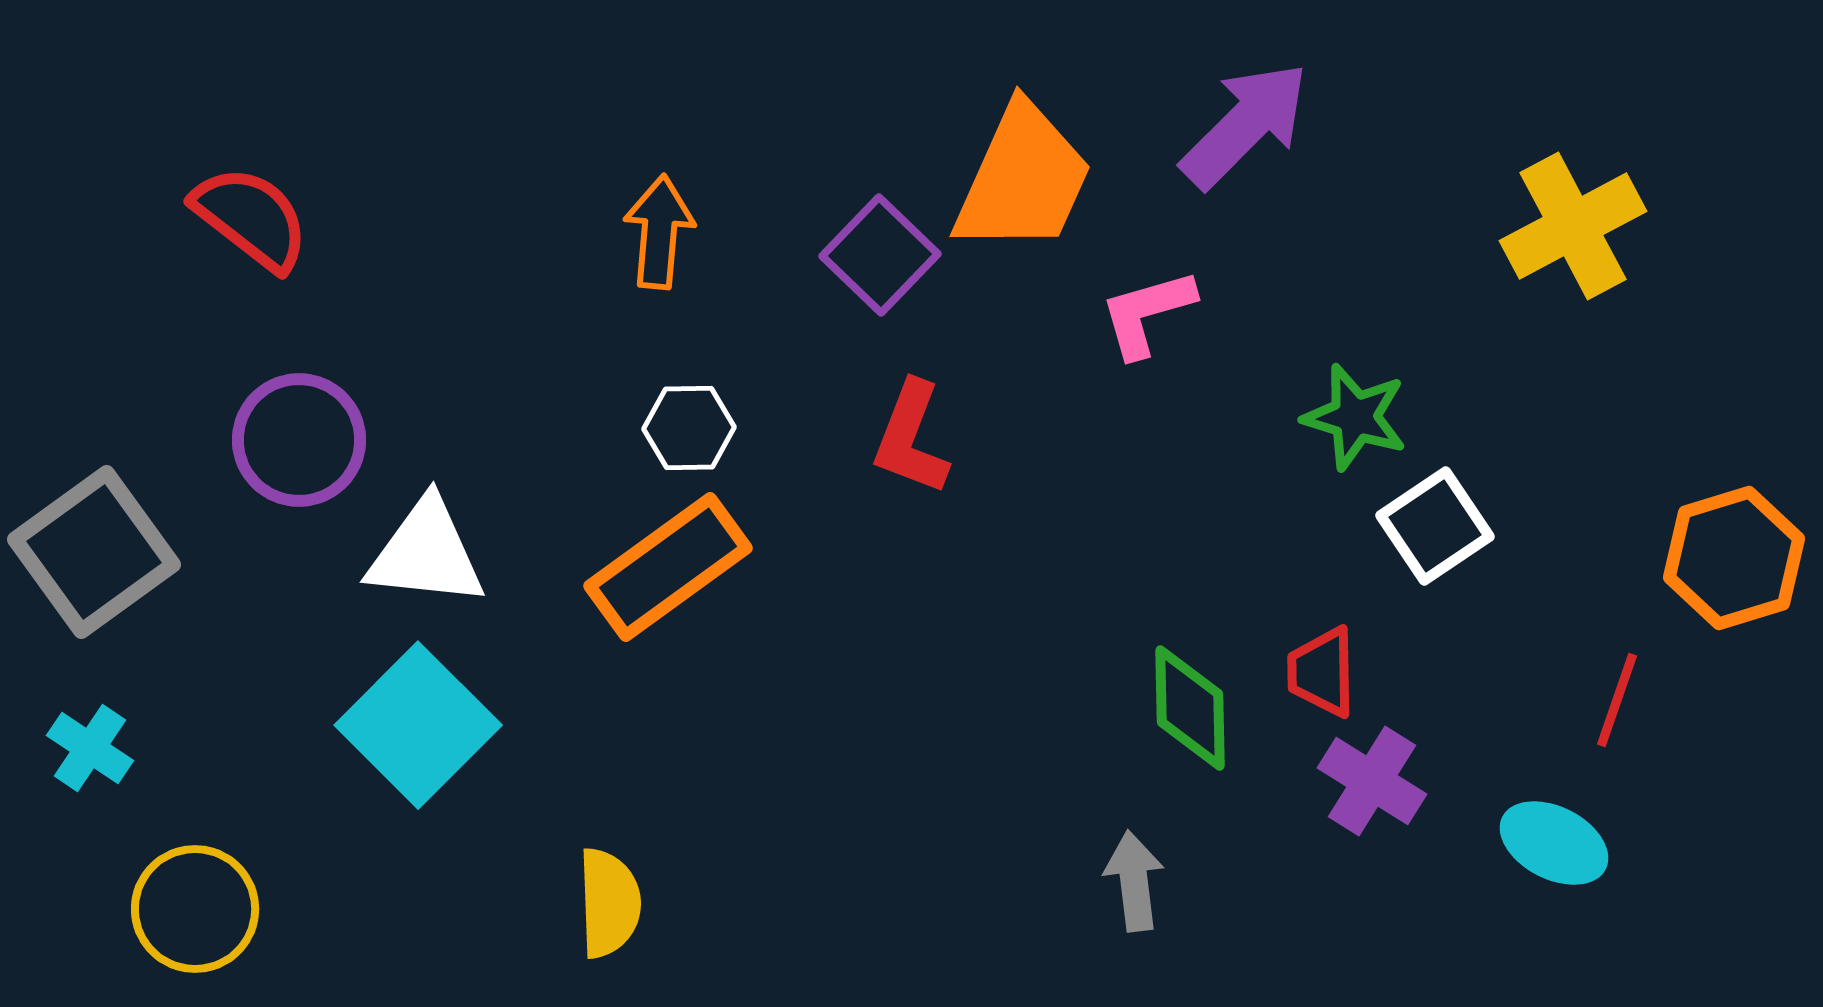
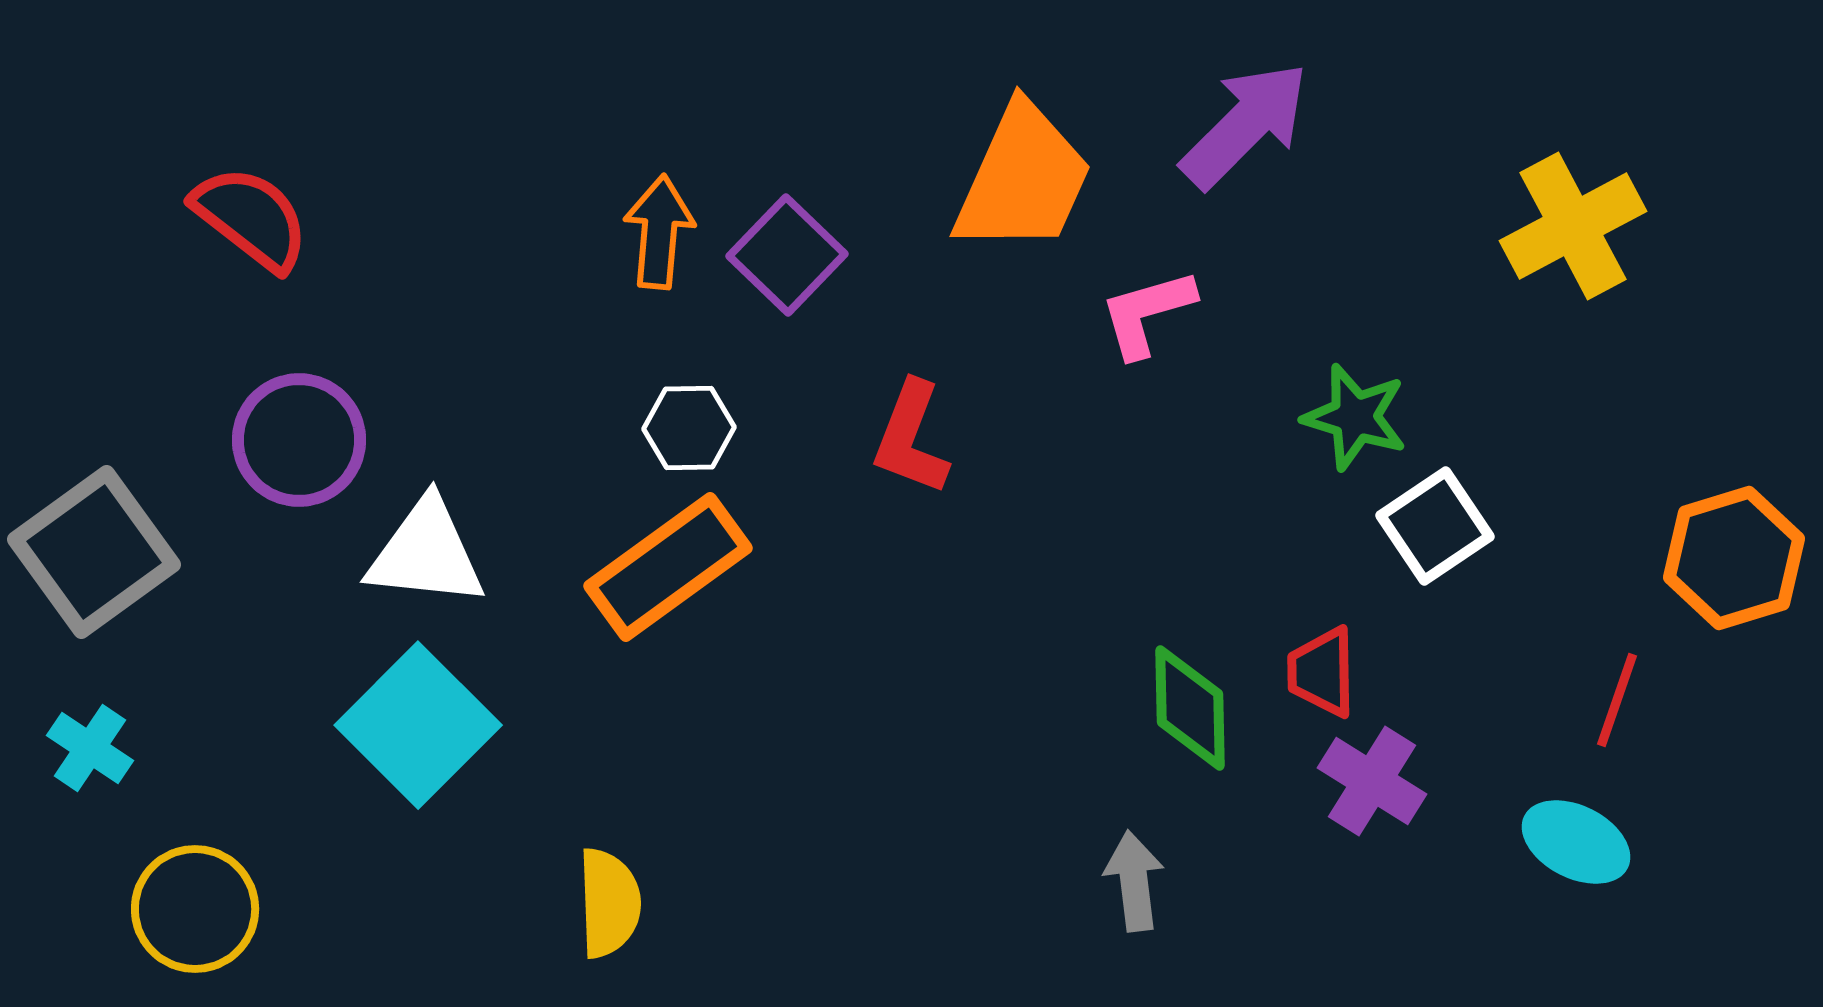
purple square: moved 93 px left
cyan ellipse: moved 22 px right, 1 px up
